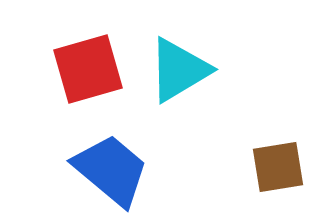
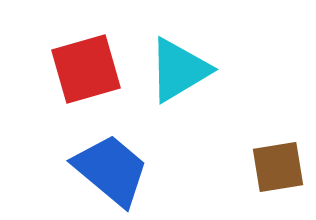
red square: moved 2 px left
